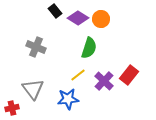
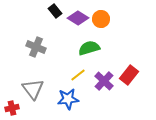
green semicircle: rotated 125 degrees counterclockwise
